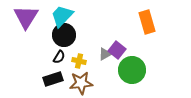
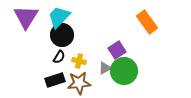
cyan trapezoid: moved 3 px left, 1 px down
orange rectangle: rotated 20 degrees counterclockwise
black circle: moved 2 px left
purple square: rotated 18 degrees clockwise
gray triangle: moved 14 px down
green circle: moved 8 px left, 1 px down
black rectangle: moved 2 px right, 1 px down
brown star: moved 2 px left
